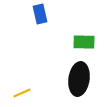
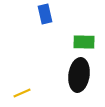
blue rectangle: moved 5 px right
black ellipse: moved 4 px up
